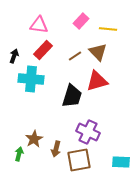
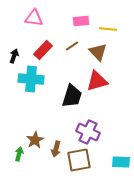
pink rectangle: rotated 42 degrees clockwise
pink triangle: moved 5 px left, 7 px up
brown line: moved 3 px left, 10 px up
brown star: moved 1 px right, 1 px down
